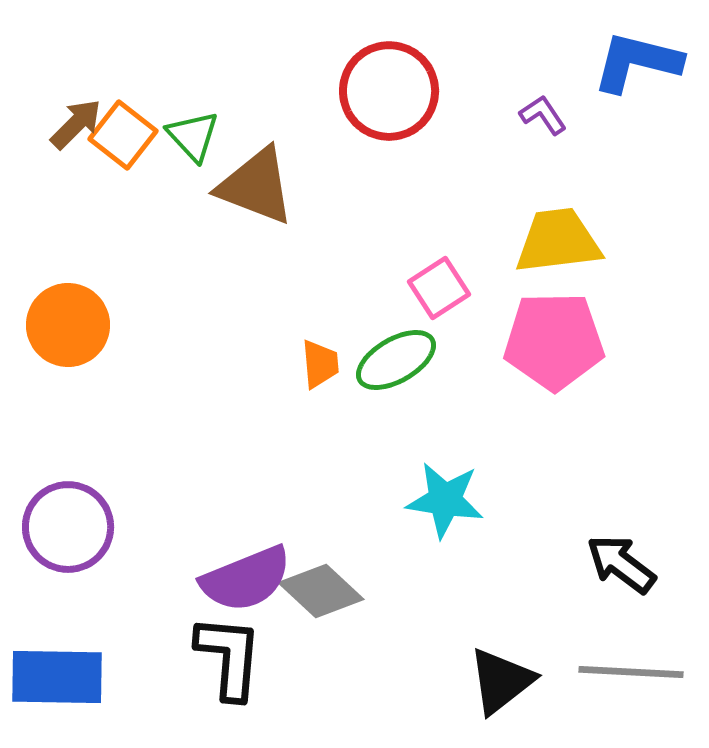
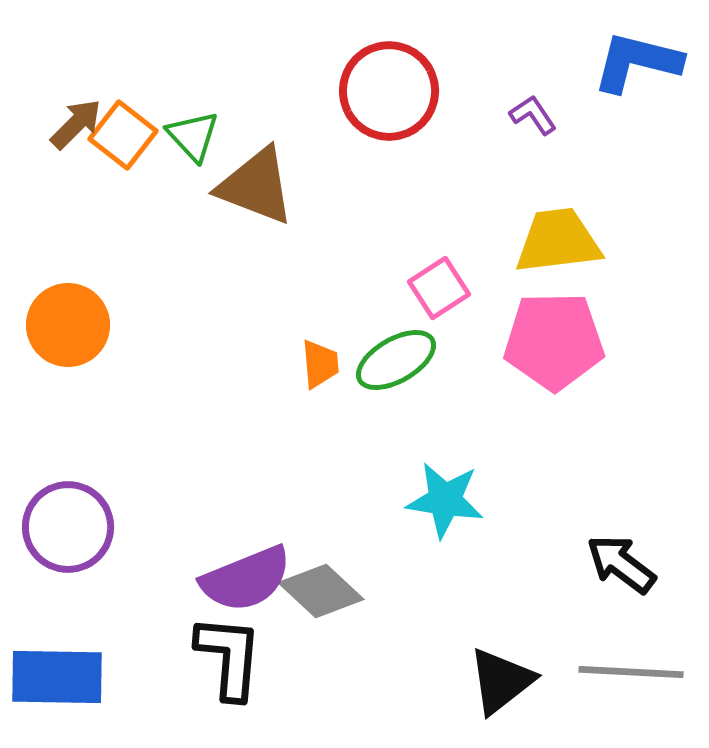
purple L-shape: moved 10 px left
